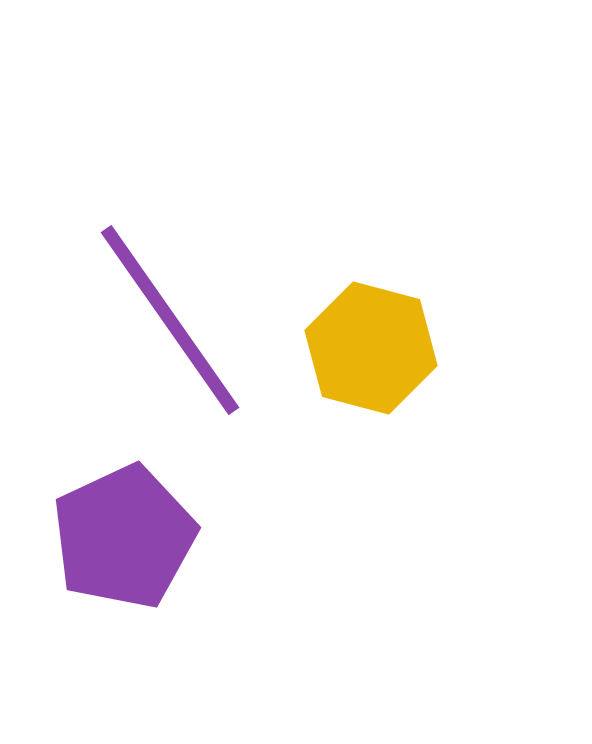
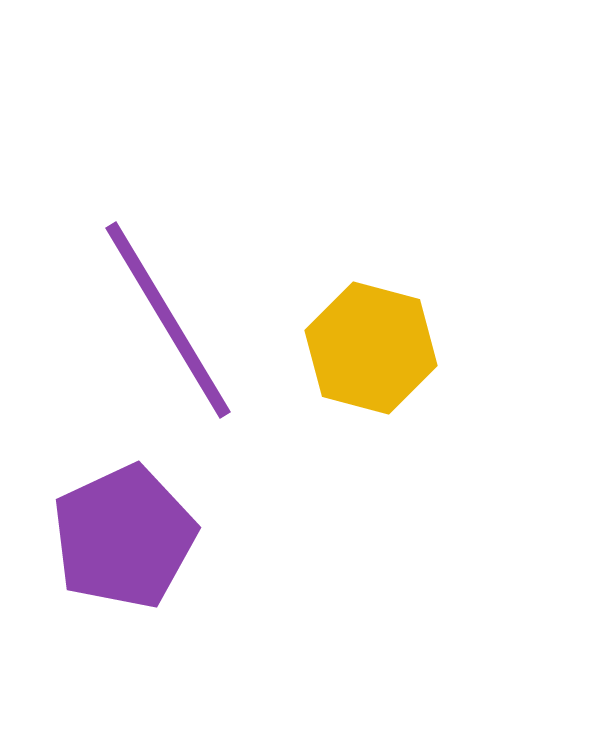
purple line: moved 2 px left; rotated 4 degrees clockwise
